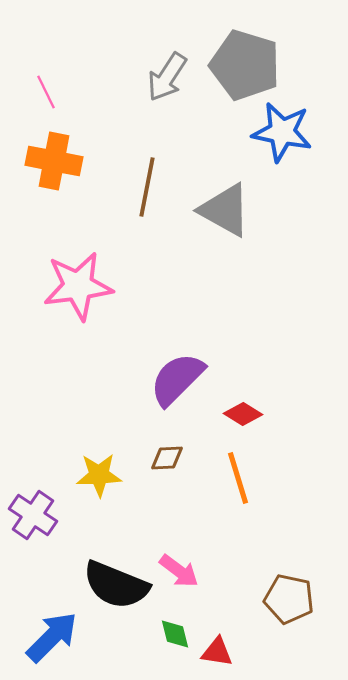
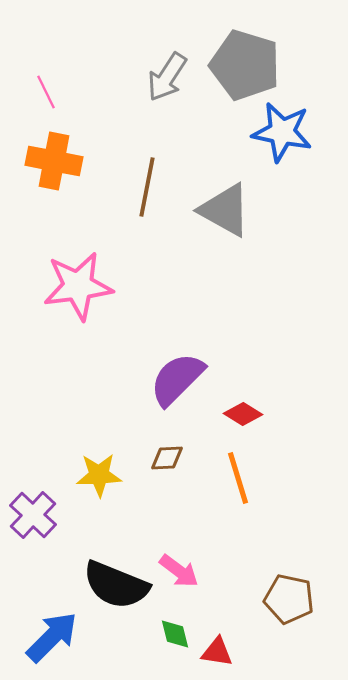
purple cross: rotated 9 degrees clockwise
